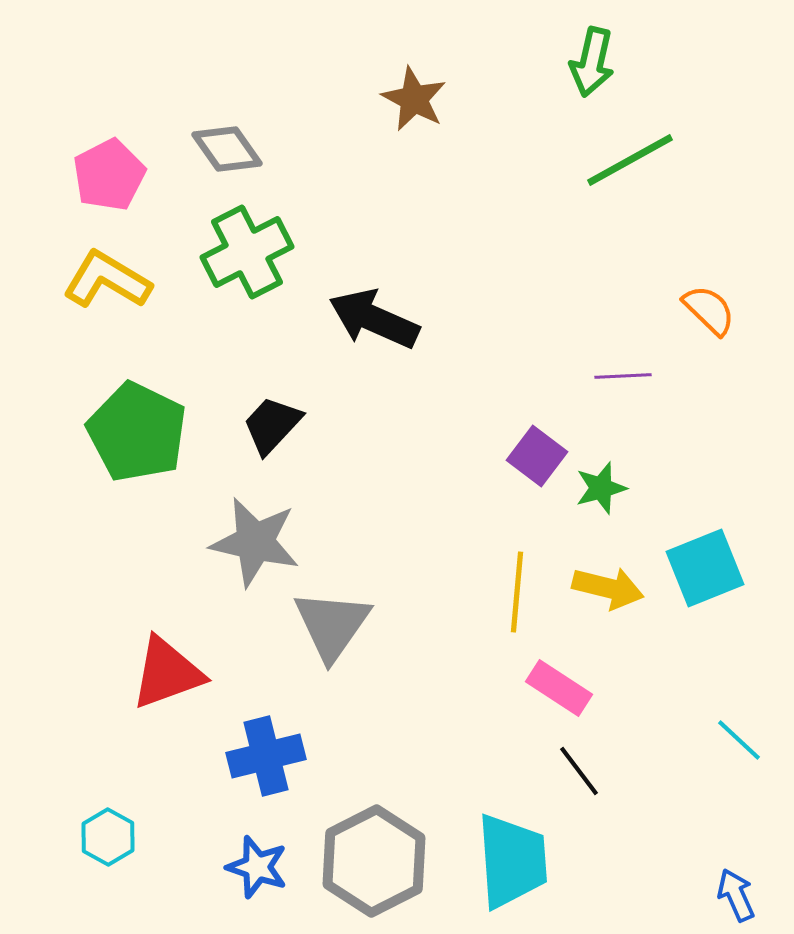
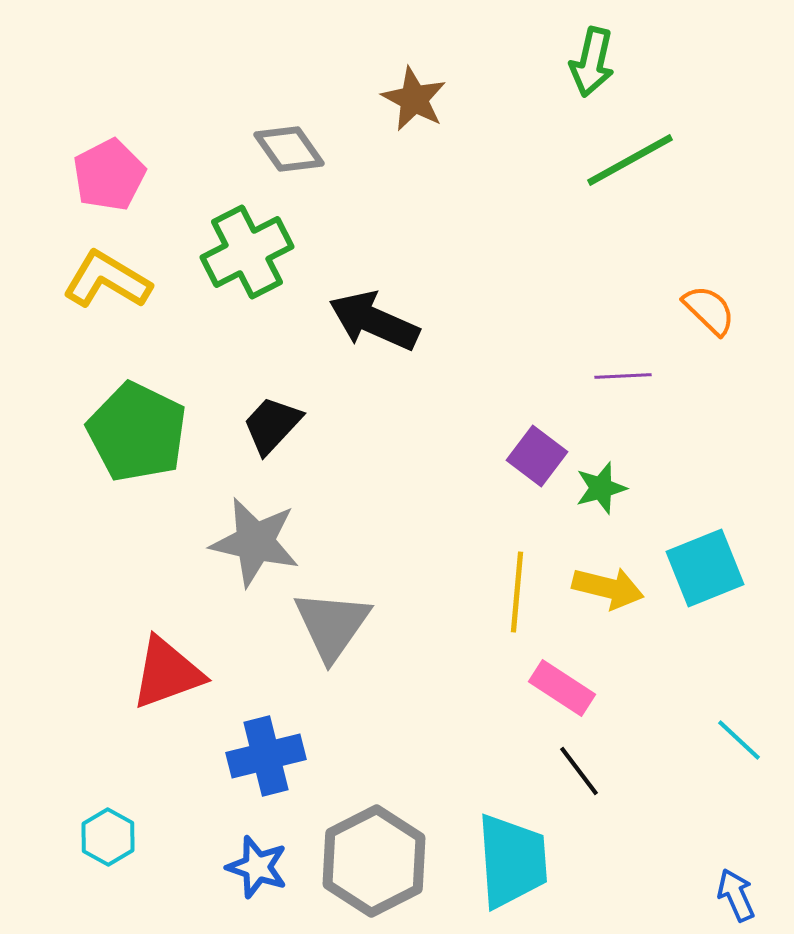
gray diamond: moved 62 px right
black arrow: moved 2 px down
pink rectangle: moved 3 px right
